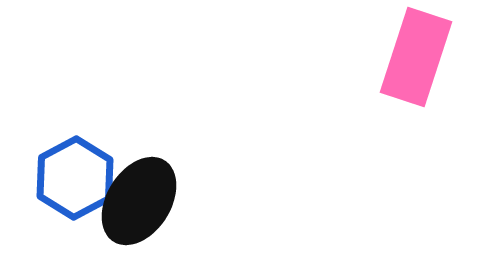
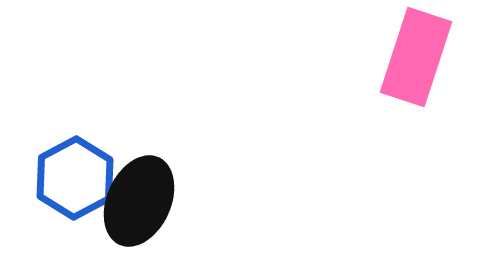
black ellipse: rotated 8 degrees counterclockwise
